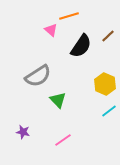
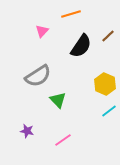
orange line: moved 2 px right, 2 px up
pink triangle: moved 9 px left, 1 px down; rotated 32 degrees clockwise
purple star: moved 4 px right, 1 px up
